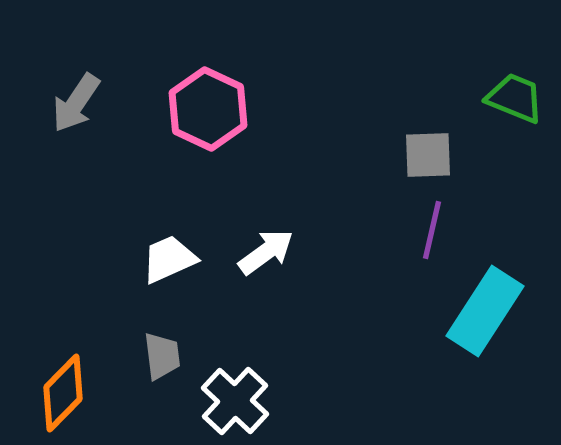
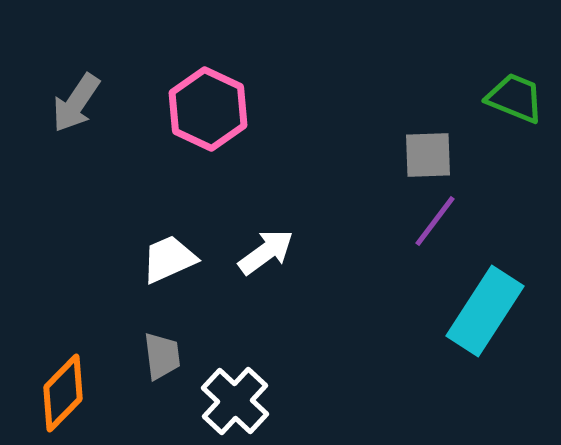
purple line: moved 3 px right, 9 px up; rotated 24 degrees clockwise
